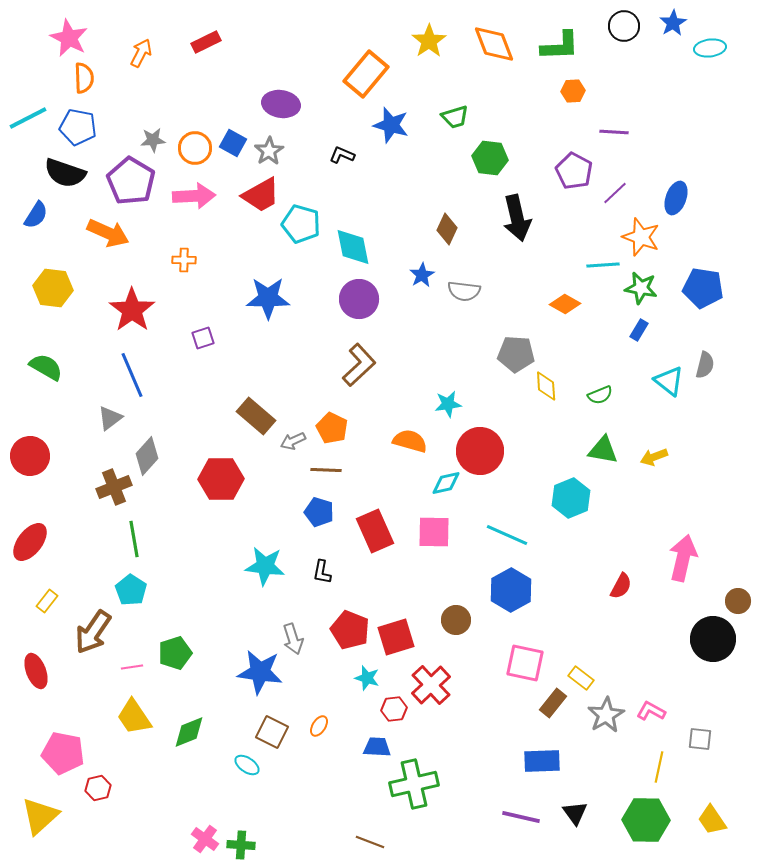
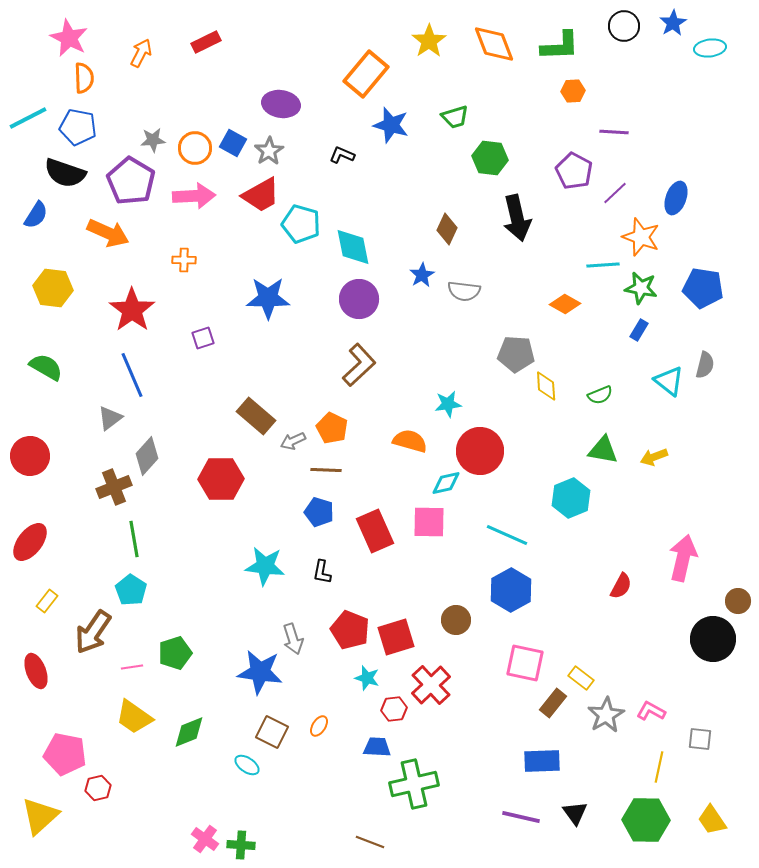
pink square at (434, 532): moved 5 px left, 10 px up
yellow trapezoid at (134, 717): rotated 21 degrees counterclockwise
pink pentagon at (63, 753): moved 2 px right, 1 px down
